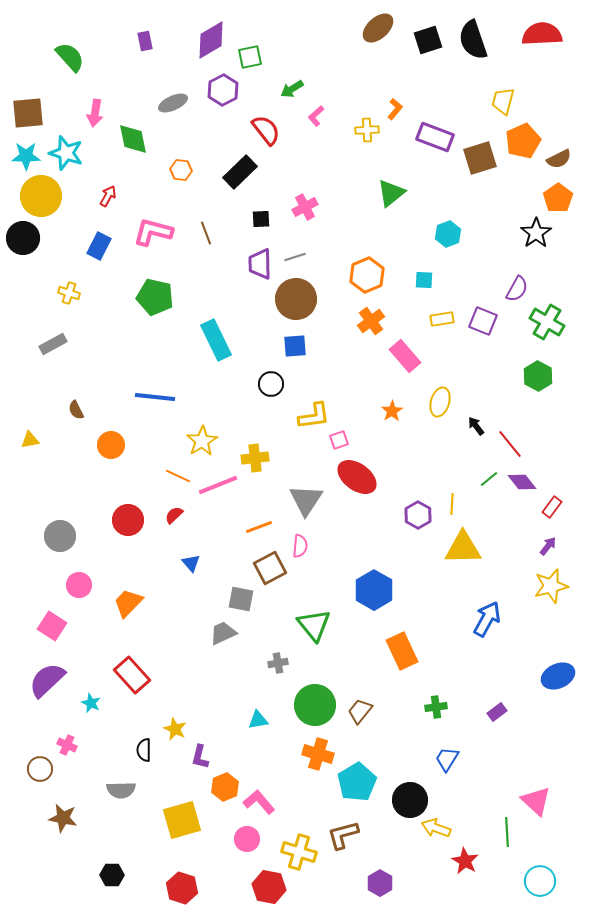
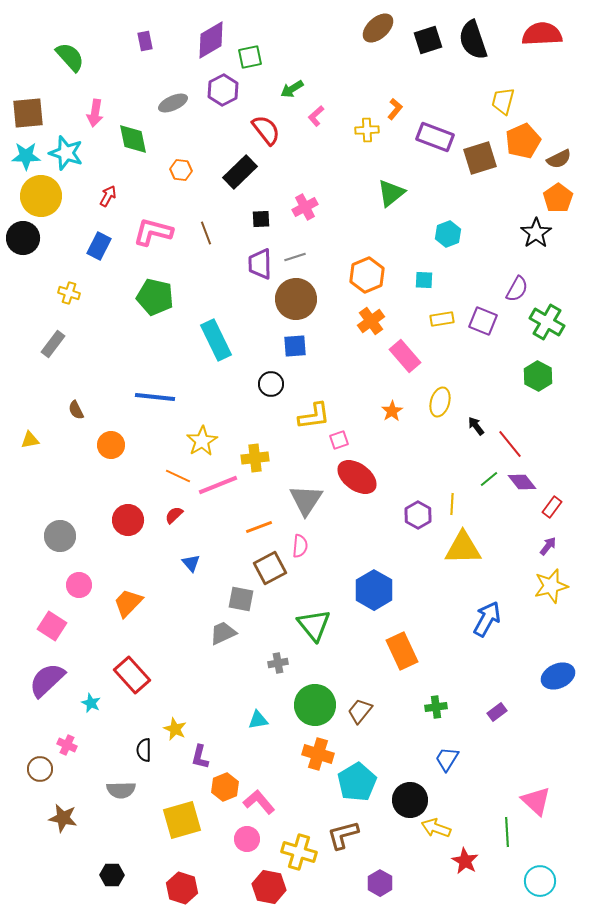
gray rectangle at (53, 344): rotated 24 degrees counterclockwise
